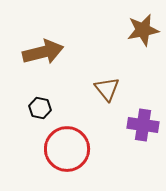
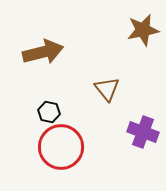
black hexagon: moved 9 px right, 4 px down
purple cross: moved 7 px down; rotated 12 degrees clockwise
red circle: moved 6 px left, 2 px up
